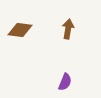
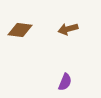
brown arrow: rotated 114 degrees counterclockwise
